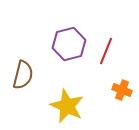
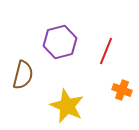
purple hexagon: moved 9 px left, 2 px up
